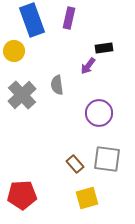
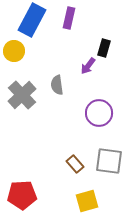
blue rectangle: rotated 48 degrees clockwise
black rectangle: rotated 66 degrees counterclockwise
gray square: moved 2 px right, 2 px down
yellow square: moved 3 px down
